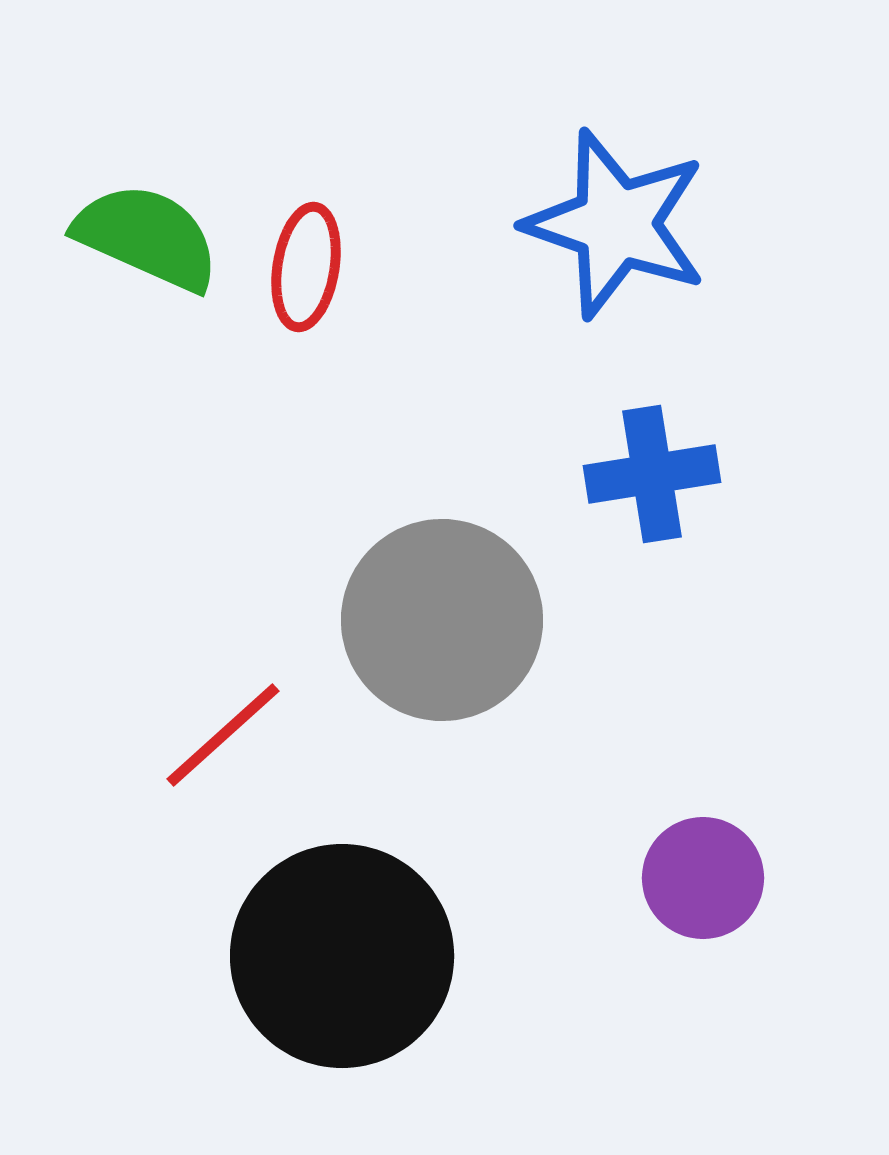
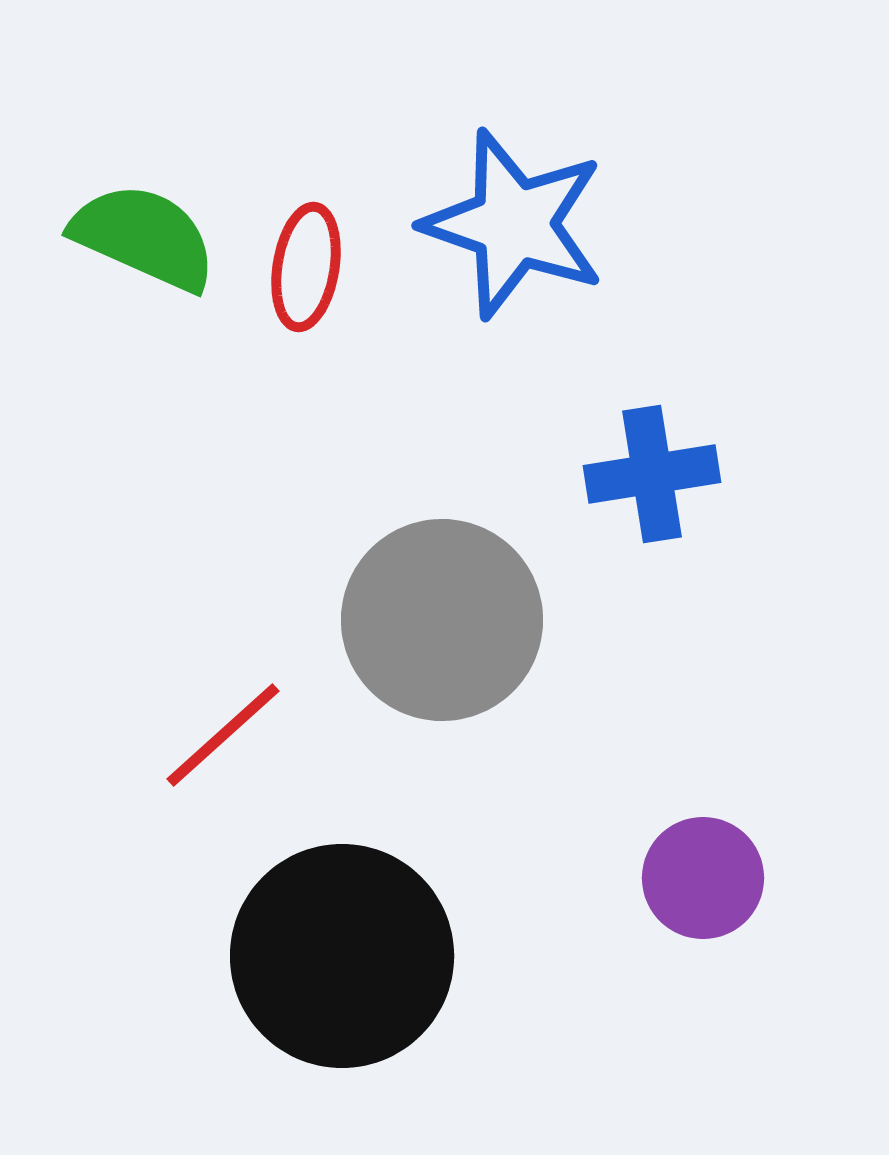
blue star: moved 102 px left
green semicircle: moved 3 px left
